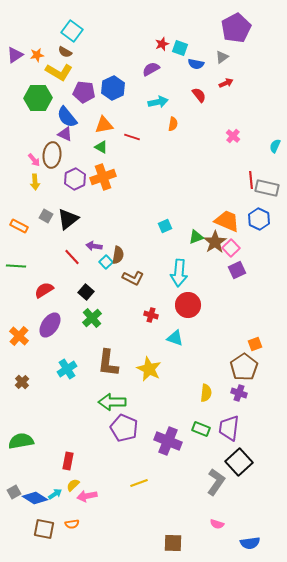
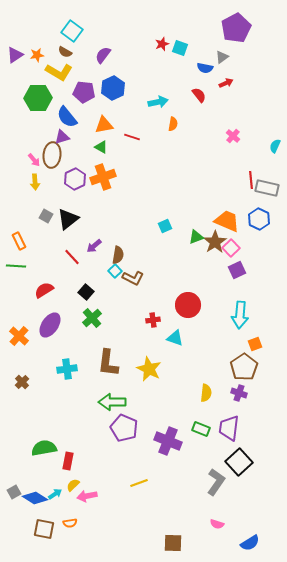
blue semicircle at (196, 64): moved 9 px right, 4 px down
purple semicircle at (151, 69): moved 48 px left, 14 px up; rotated 24 degrees counterclockwise
purple triangle at (65, 134): moved 3 px left, 3 px down; rotated 42 degrees counterclockwise
orange rectangle at (19, 226): moved 15 px down; rotated 36 degrees clockwise
purple arrow at (94, 246): rotated 49 degrees counterclockwise
cyan square at (106, 262): moved 9 px right, 9 px down
cyan arrow at (179, 273): moved 61 px right, 42 px down
red cross at (151, 315): moved 2 px right, 5 px down; rotated 24 degrees counterclockwise
cyan cross at (67, 369): rotated 24 degrees clockwise
green semicircle at (21, 441): moved 23 px right, 7 px down
orange semicircle at (72, 524): moved 2 px left, 1 px up
blue semicircle at (250, 543): rotated 24 degrees counterclockwise
